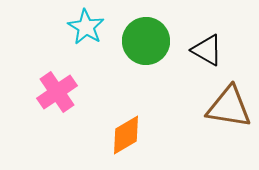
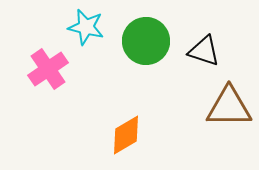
cyan star: rotated 18 degrees counterclockwise
black triangle: moved 3 px left, 1 px down; rotated 12 degrees counterclockwise
pink cross: moved 9 px left, 23 px up
brown triangle: rotated 9 degrees counterclockwise
